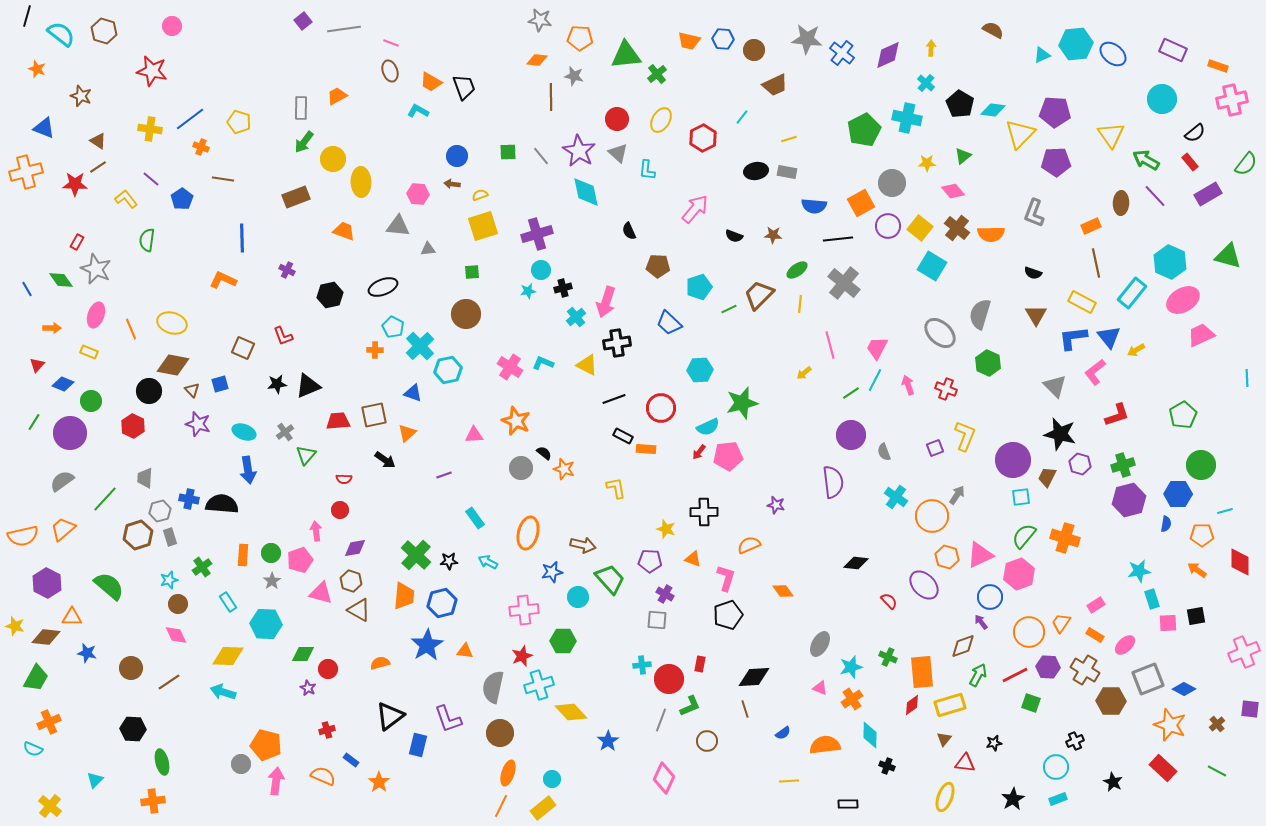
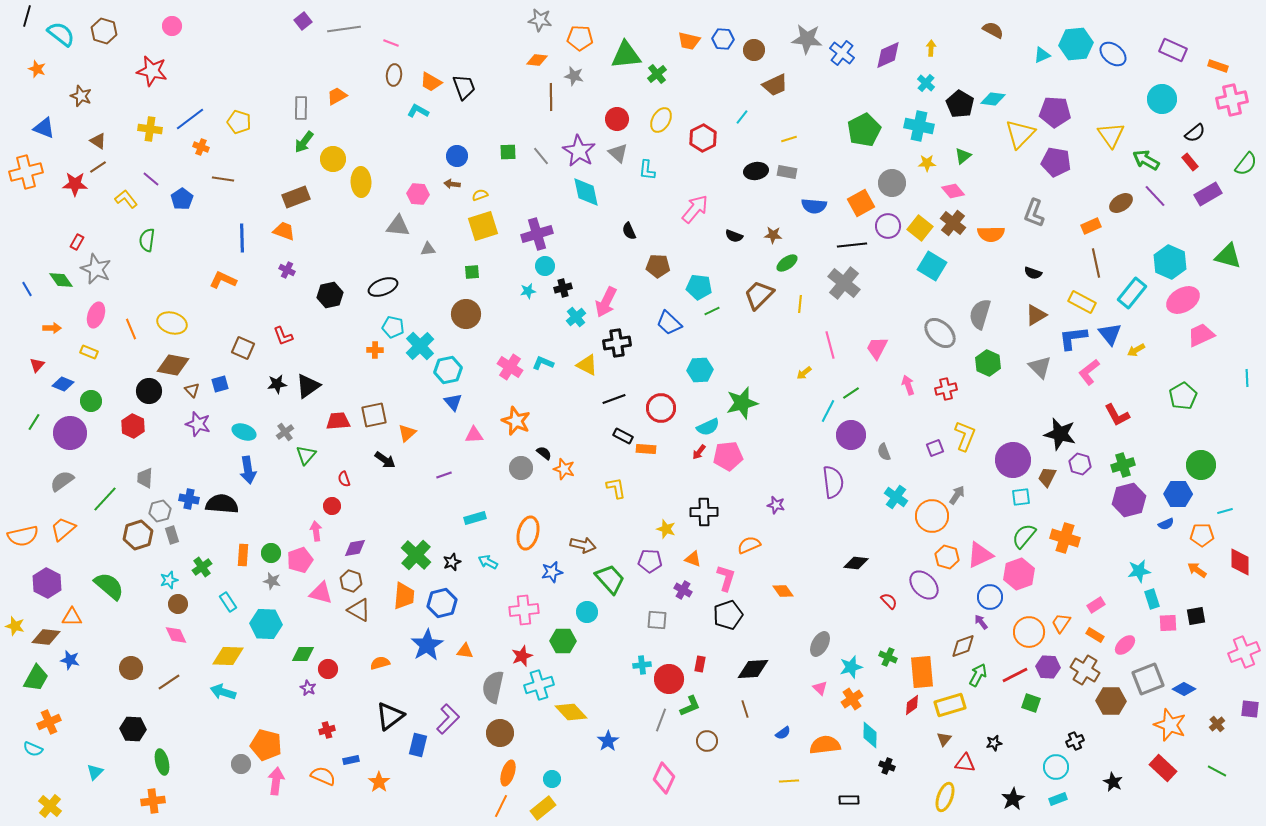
brown ellipse at (390, 71): moved 4 px right, 4 px down; rotated 25 degrees clockwise
cyan diamond at (993, 110): moved 11 px up
cyan cross at (907, 118): moved 12 px right, 8 px down
purple pentagon at (1056, 162): rotated 12 degrees clockwise
brown ellipse at (1121, 203): rotated 55 degrees clockwise
brown cross at (957, 228): moved 4 px left, 5 px up
orange trapezoid at (344, 231): moved 60 px left
black line at (838, 239): moved 14 px right, 6 px down
cyan circle at (541, 270): moved 4 px right, 4 px up
green ellipse at (797, 270): moved 10 px left, 7 px up
cyan pentagon at (699, 287): rotated 25 degrees clockwise
pink arrow at (606, 302): rotated 8 degrees clockwise
green line at (729, 309): moved 17 px left, 2 px down
brown triangle at (1036, 315): rotated 30 degrees clockwise
cyan pentagon at (393, 327): rotated 15 degrees counterclockwise
blue triangle at (1109, 337): moved 1 px right, 3 px up
pink L-shape at (1095, 372): moved 6 px left
cyan line at (875, 380): moved 47 px left, 31 px down
black triangle at (308, 386): rotated 12 degrees counterclockwise
gray triangle at (1055, 386): moved 15 px left, 19 px up
red cross at (946, 389): rotated 35 degrees counterclockwise
blue triangle at (413, 393): moved 40 px right, 9 px down; rotated 30 degrees clockwise
red L-shape at (1117, 415): rotated 80 degrees clockwise
green pentagon at (1183, 415): moved 19 px up
red semicircle at (344, 479): rotated 70 degrees clockwise
red circle at (340, 510): moved 8 px left, 4 px up
cyan rectangle at (475, 518): rotated 70 degrees counterclockwise
blue semicircle at (1166, 524): rotated 56 degrees clockwise
gray rectangle at (170, 537): moved 2 px right, 2 px up
black star at (449, 561): moved 3 px right, 1 px down; rotated 18 degrees counterclockwise
gray star at (272, 581): rotated 24 degrees counterclockwise
purple cross at (665, 594): moved 18 px right, 4 px up
cyan circle at (578, 597): moved 9 px right, 15 px down
blue star at (87, 653): moved 17 px left, 7 px down
black diamond at (754, 677): moved 1 px left, 8 px up
pink triangle at (820, 688): rotated 21 degrees clockwise
purple L-shape at (448, 719): rotated 116 degrees counterclockwise
blue rectangle at (351, 760): rotated 49 degrees counterclockwise
cyan triangle at (95, 780): moved 8 px up
black rectangle at (848, 804): moved 1 px right, 4 px up
